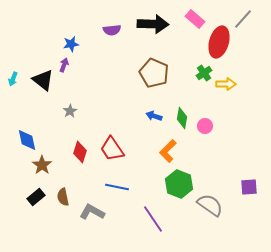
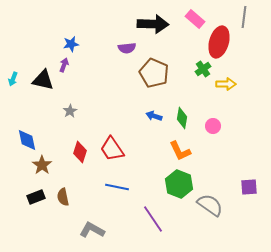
gray line: moved 1 px right, 2 px up; rotated 35 degrees counterclockwise
purple semicircle: moved 15 px right, 18 px down
green cross: moved 1 px left, 4 px up
black triangle: rotated 25 degrees counterclockwise
pink circle: moved 8 px right
orange L-shape: moved 12 px right; rotated 70 degrees counterclockwise
black rectangle: rotated 18 degrees clockwise
gray L-shape: moved 18 px down
